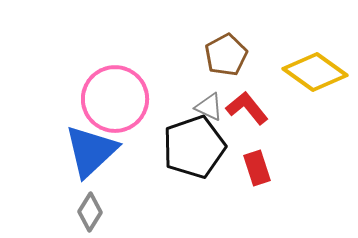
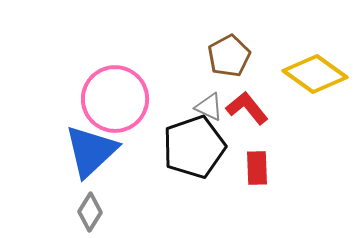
brown pentagon: moved 3 px right, 1 px down
yellow diamond: moved 2 px down
red rectangle: rotated 16 degrees clockwise
